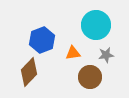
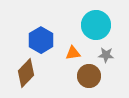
blue hexagon: moved 1 px left; rotated 10 degrees counterclockwise
gray star: rotated 14 degrees clockwise
brown diamond: moved 3 px left, 1 px down
brown circle: moved 1 px left, 1 px up
